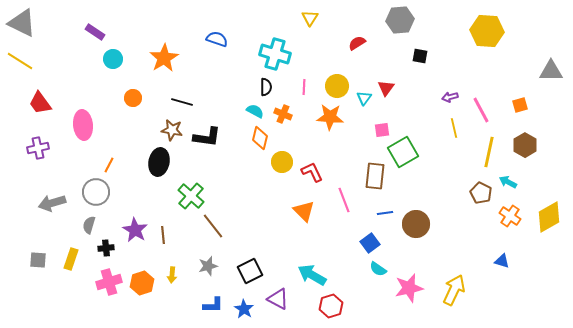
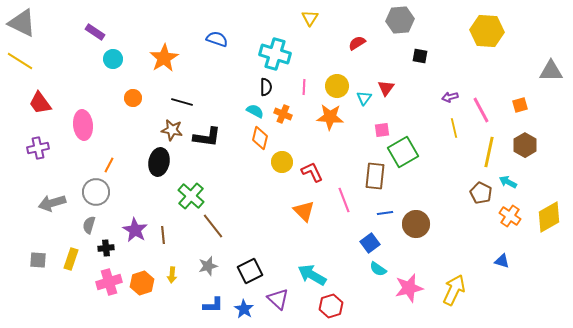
purple triangle at (278, 299): rotated 15 degrees clockwise
